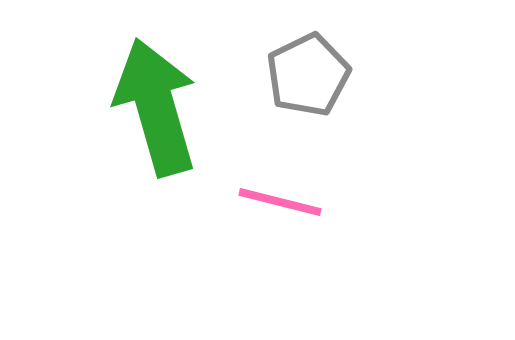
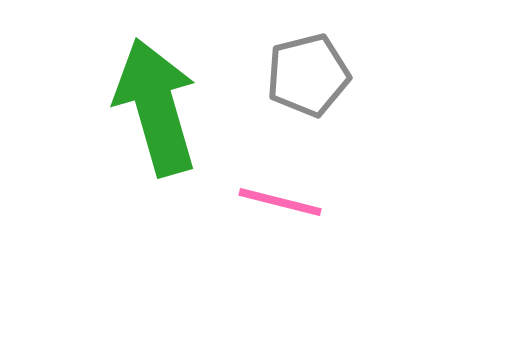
gray pentagon: rotated 12 degrees clockwise
